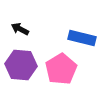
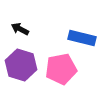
purple hexagon: rotated 12 degrees clockwise
pink pentagon: rotated 20 degrees clockwise
